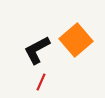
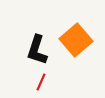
black L-shape: rotated 44 degrees counterclockwise
